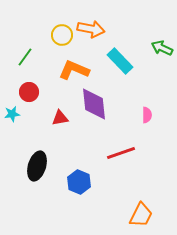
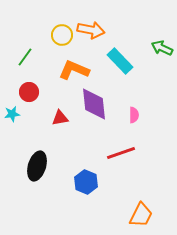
orange arrow: moved 1 px down
pink semicircle: moved 13 px left
blue hexagon: moved 7 px right
